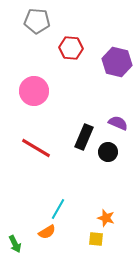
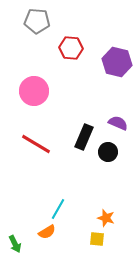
red line: moved 4 px up
yellow square: moved 1 px right
